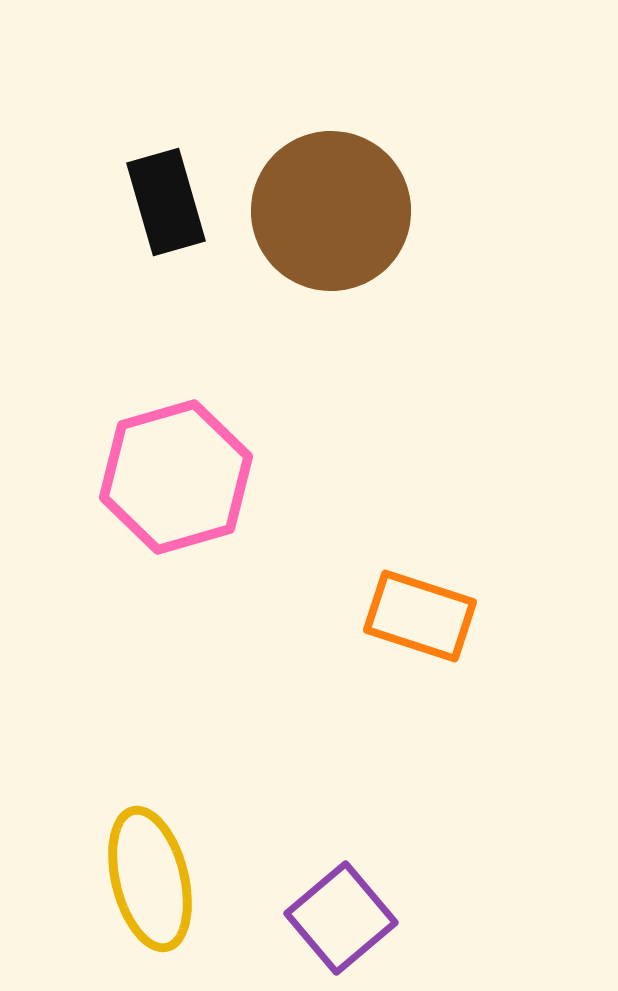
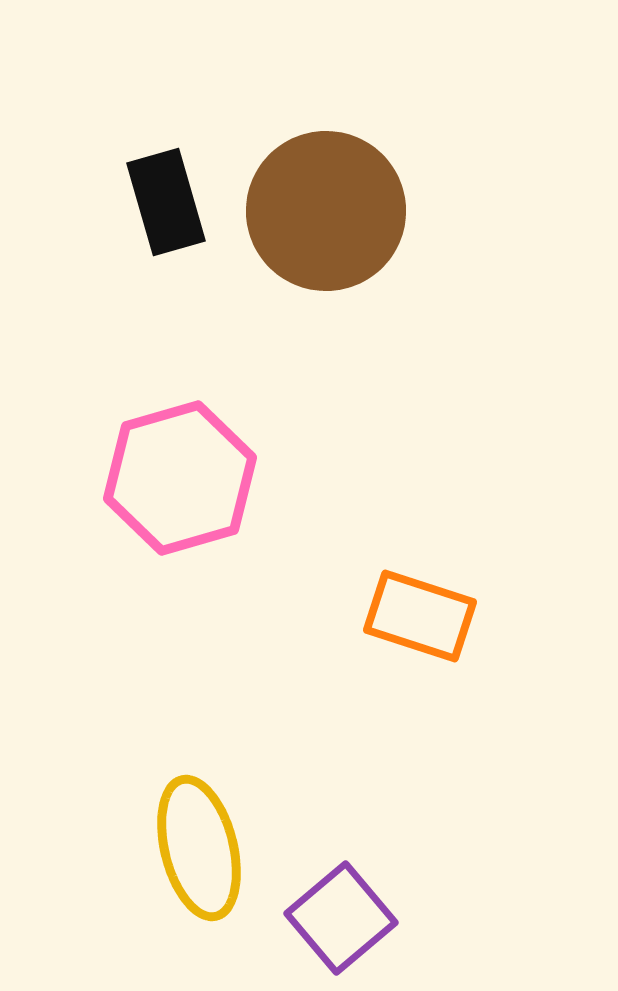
brown circle: moved 5 px left
pink hexagon: moved 4 px right, 1 px down
yellow ellipse: moved 49 px right, 31 px up
